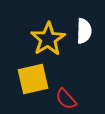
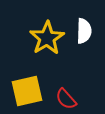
yellow star: moved 1 px left, 1 px up
yellow square: moved 6 px left, 12 px down
